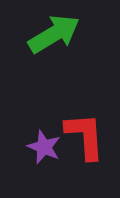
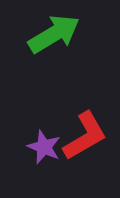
red L-shape: rotated 64 degrees clockwise
